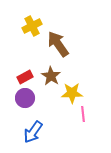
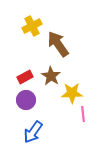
purple circle: moved 1 px right, 2 px down
